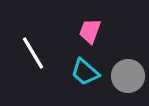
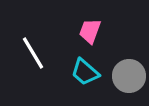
gray circle: moved 1 px right
